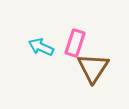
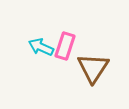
pink rectangle: moved 10 px left, 3 px down
